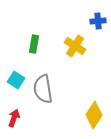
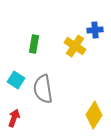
blue cross: moved 3 px left, 9 px down
